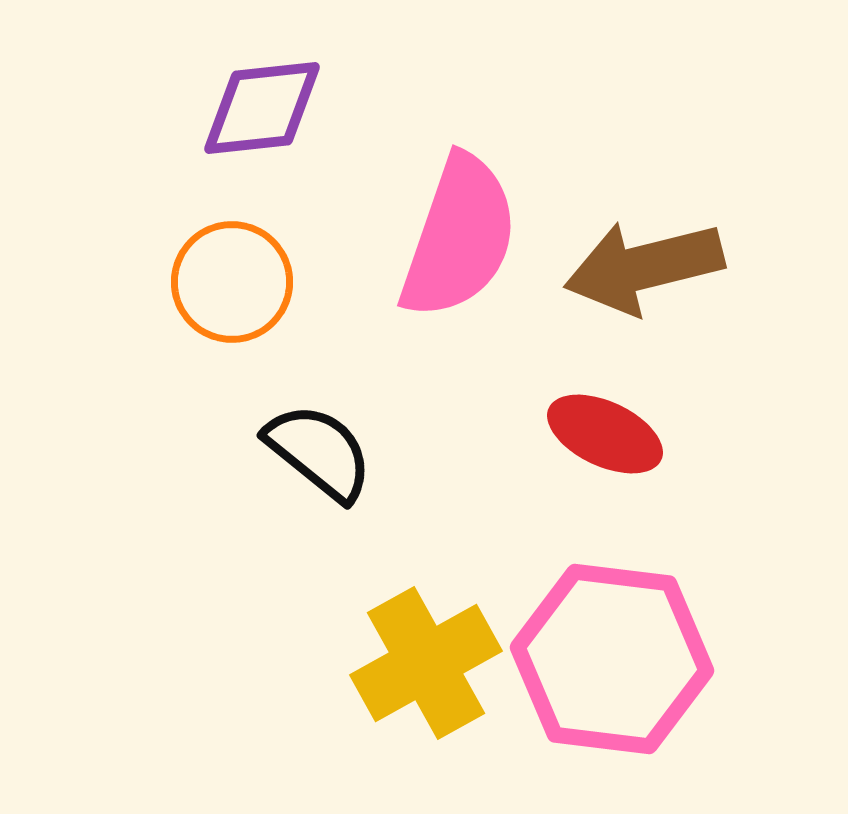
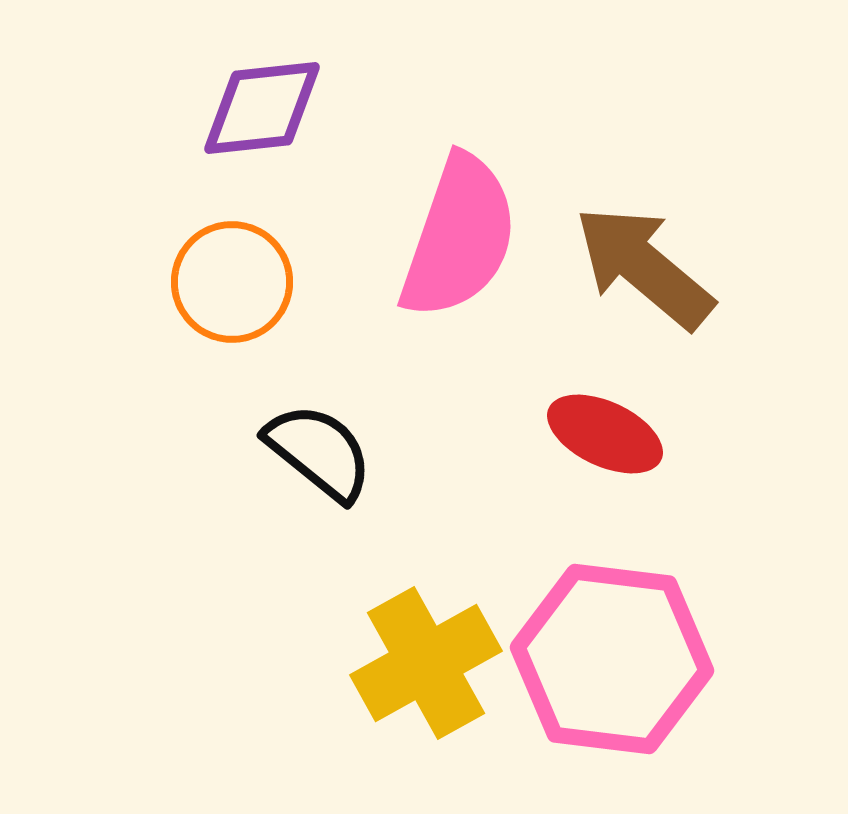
brown arrow: rotated 54 degrees clockwise
